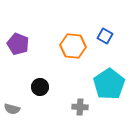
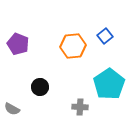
blue square: rotated 21 degrees clockwise
orange hexagon: rotated 10 degrees counterclockwise
gray semicircle: rotated 14 degrees clockwise
